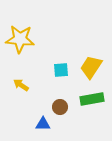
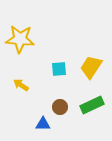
cyan square: moved 2 px left, 1 px up
green rectangle: moved 6 px down; rotated 15 degrees counterclockwise
